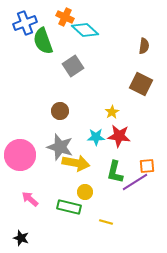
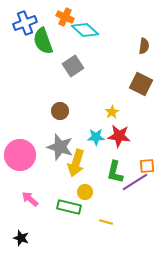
yellow arrow: rotated 96 degrees clockwise
